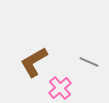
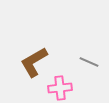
pink cross: rotated 35 degrees clockwise
